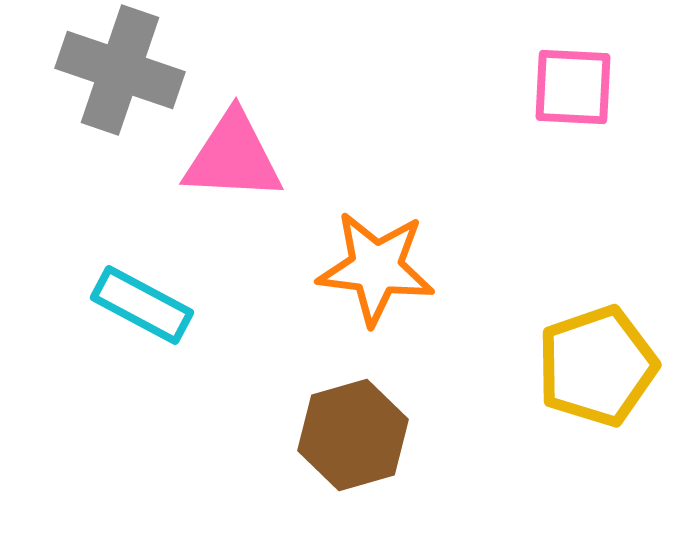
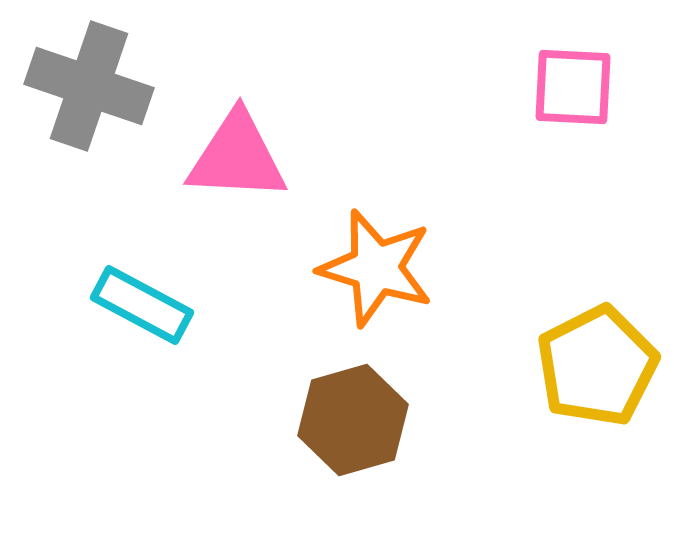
gray cross: moved 31 px left, 16 px down
pink triangle: moved 4 px right
orange star: rotated 10 degrees clockwise
yellow pentagon: rotated 8 degrees counterclockwise
brown hexagon: moved 15 px up
